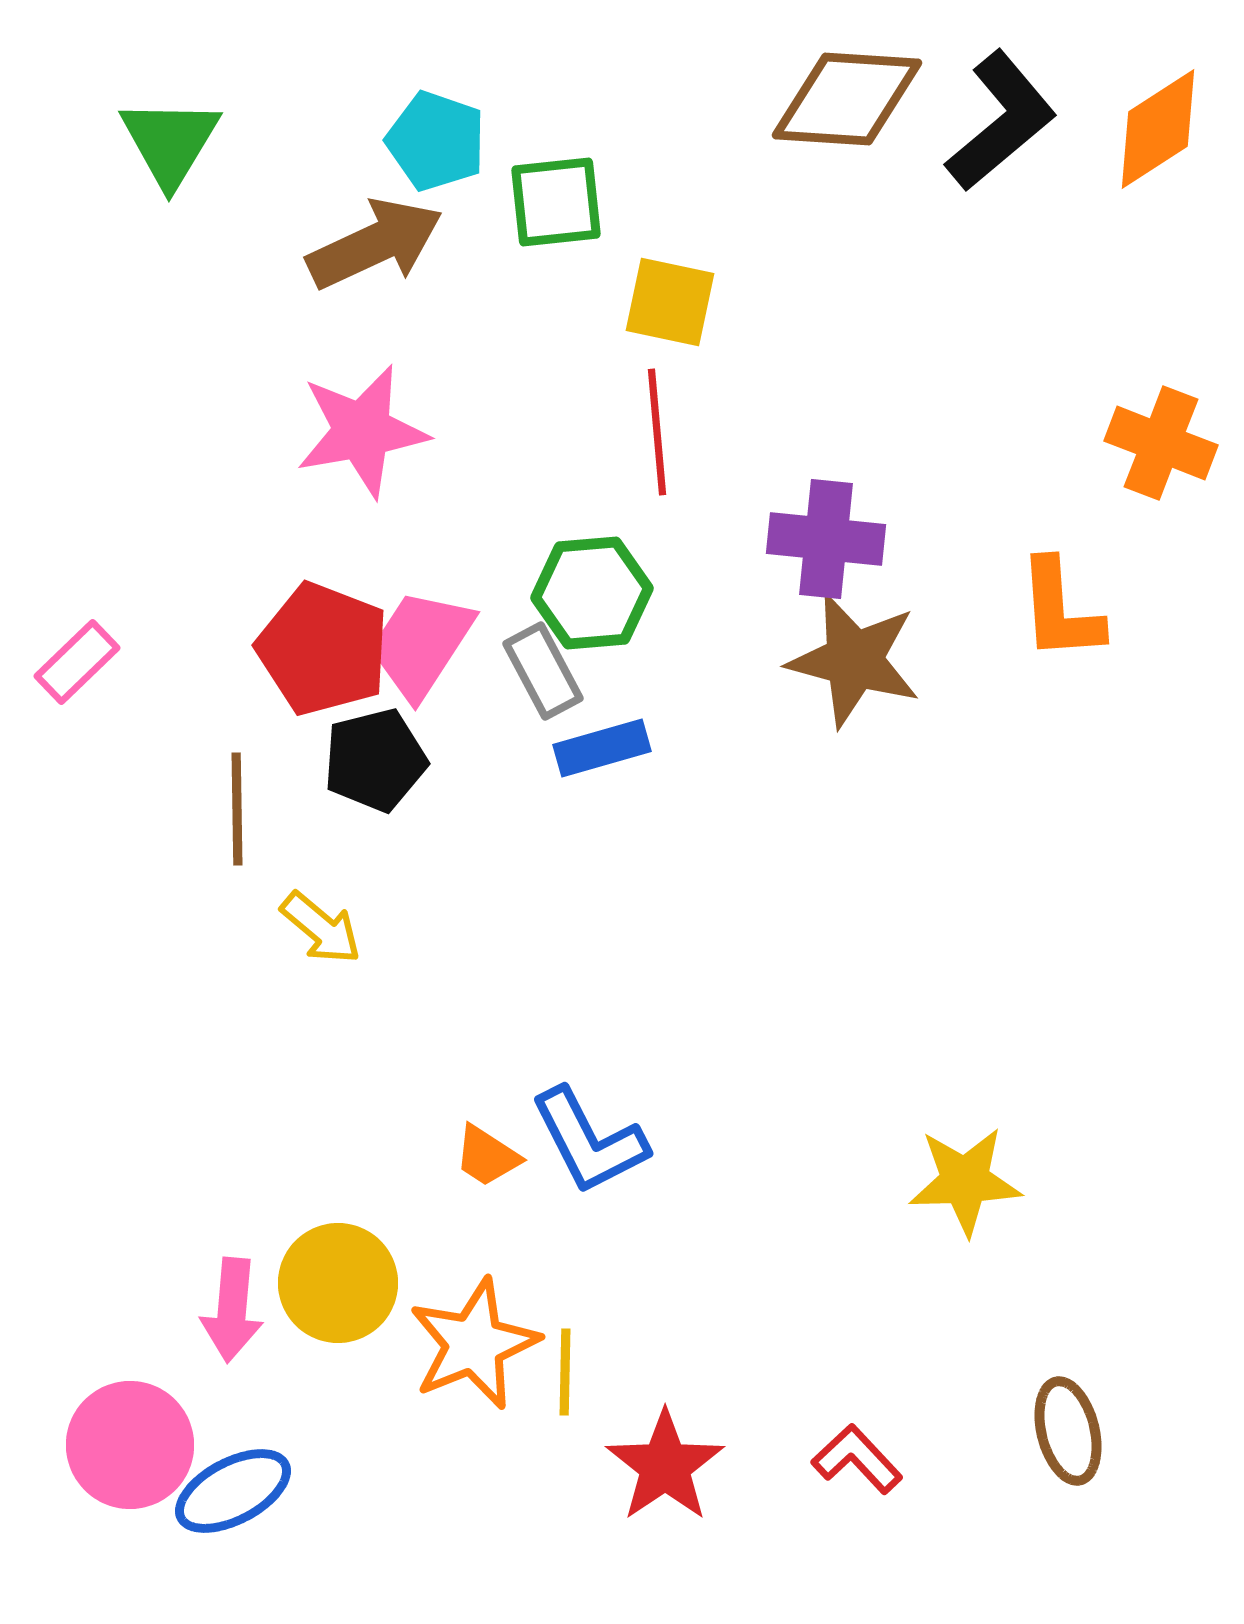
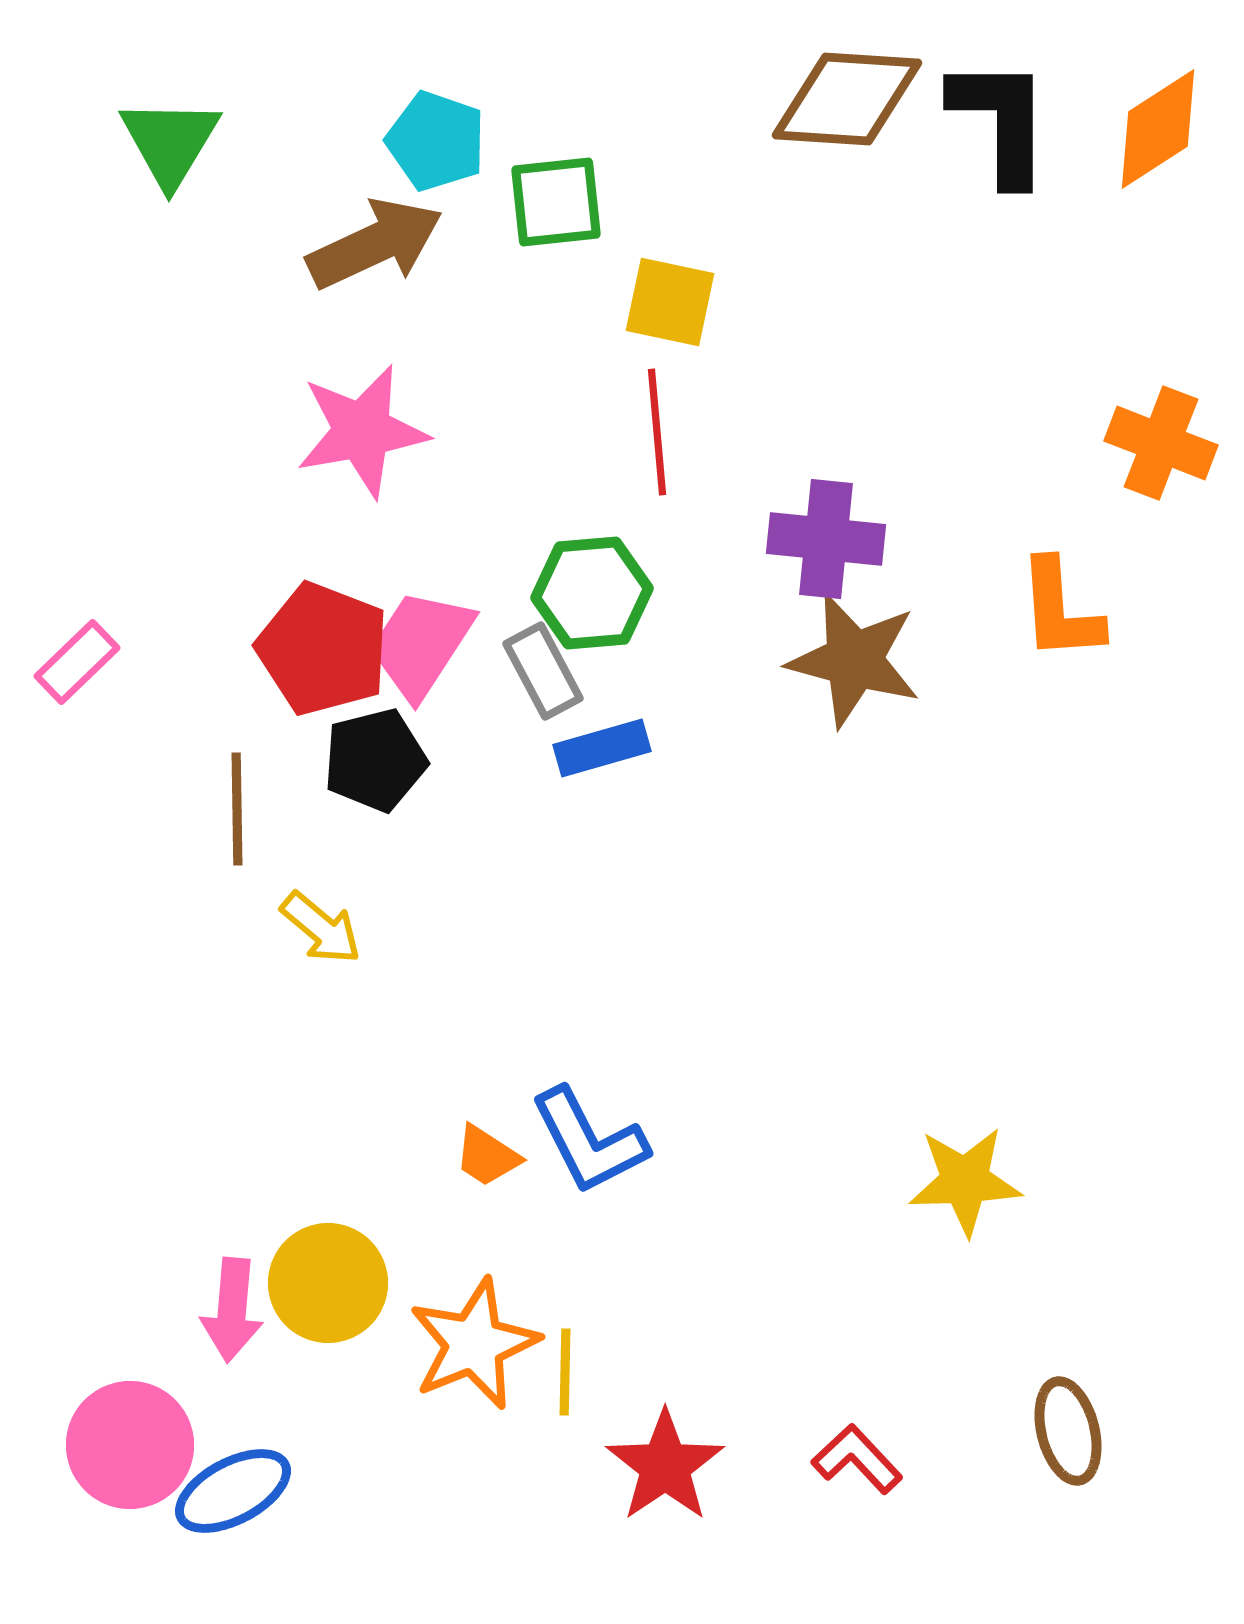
black L-shape: rotated 50 degrees counterclockwise
yellow circle: moved 10 px left
